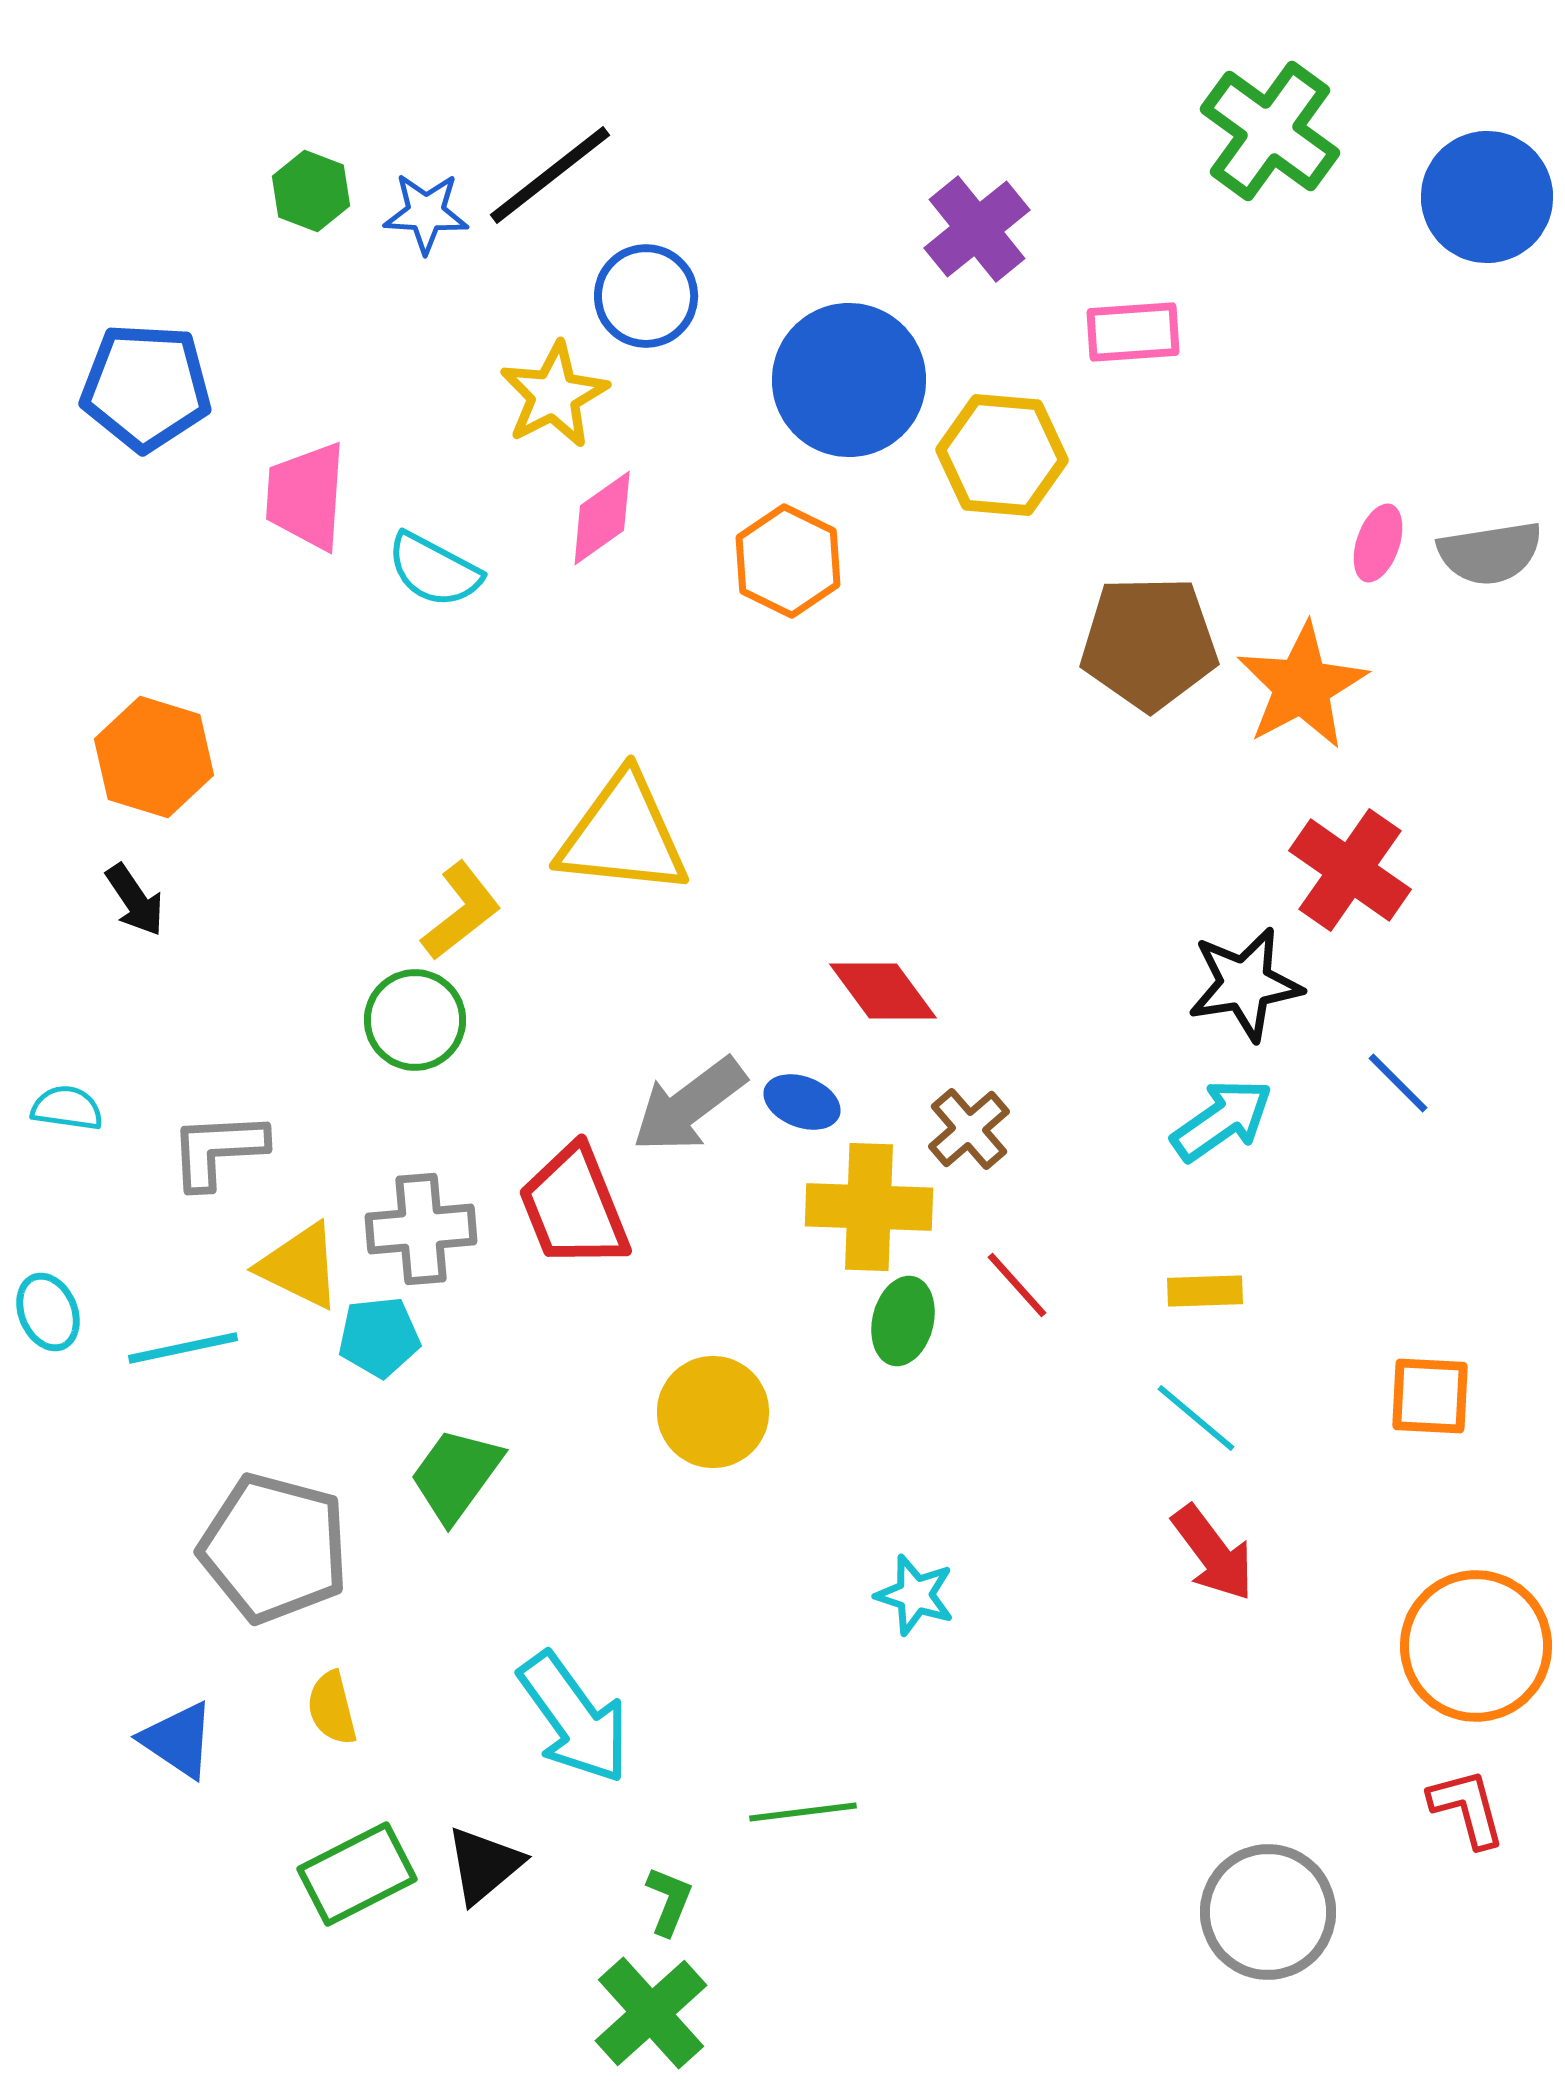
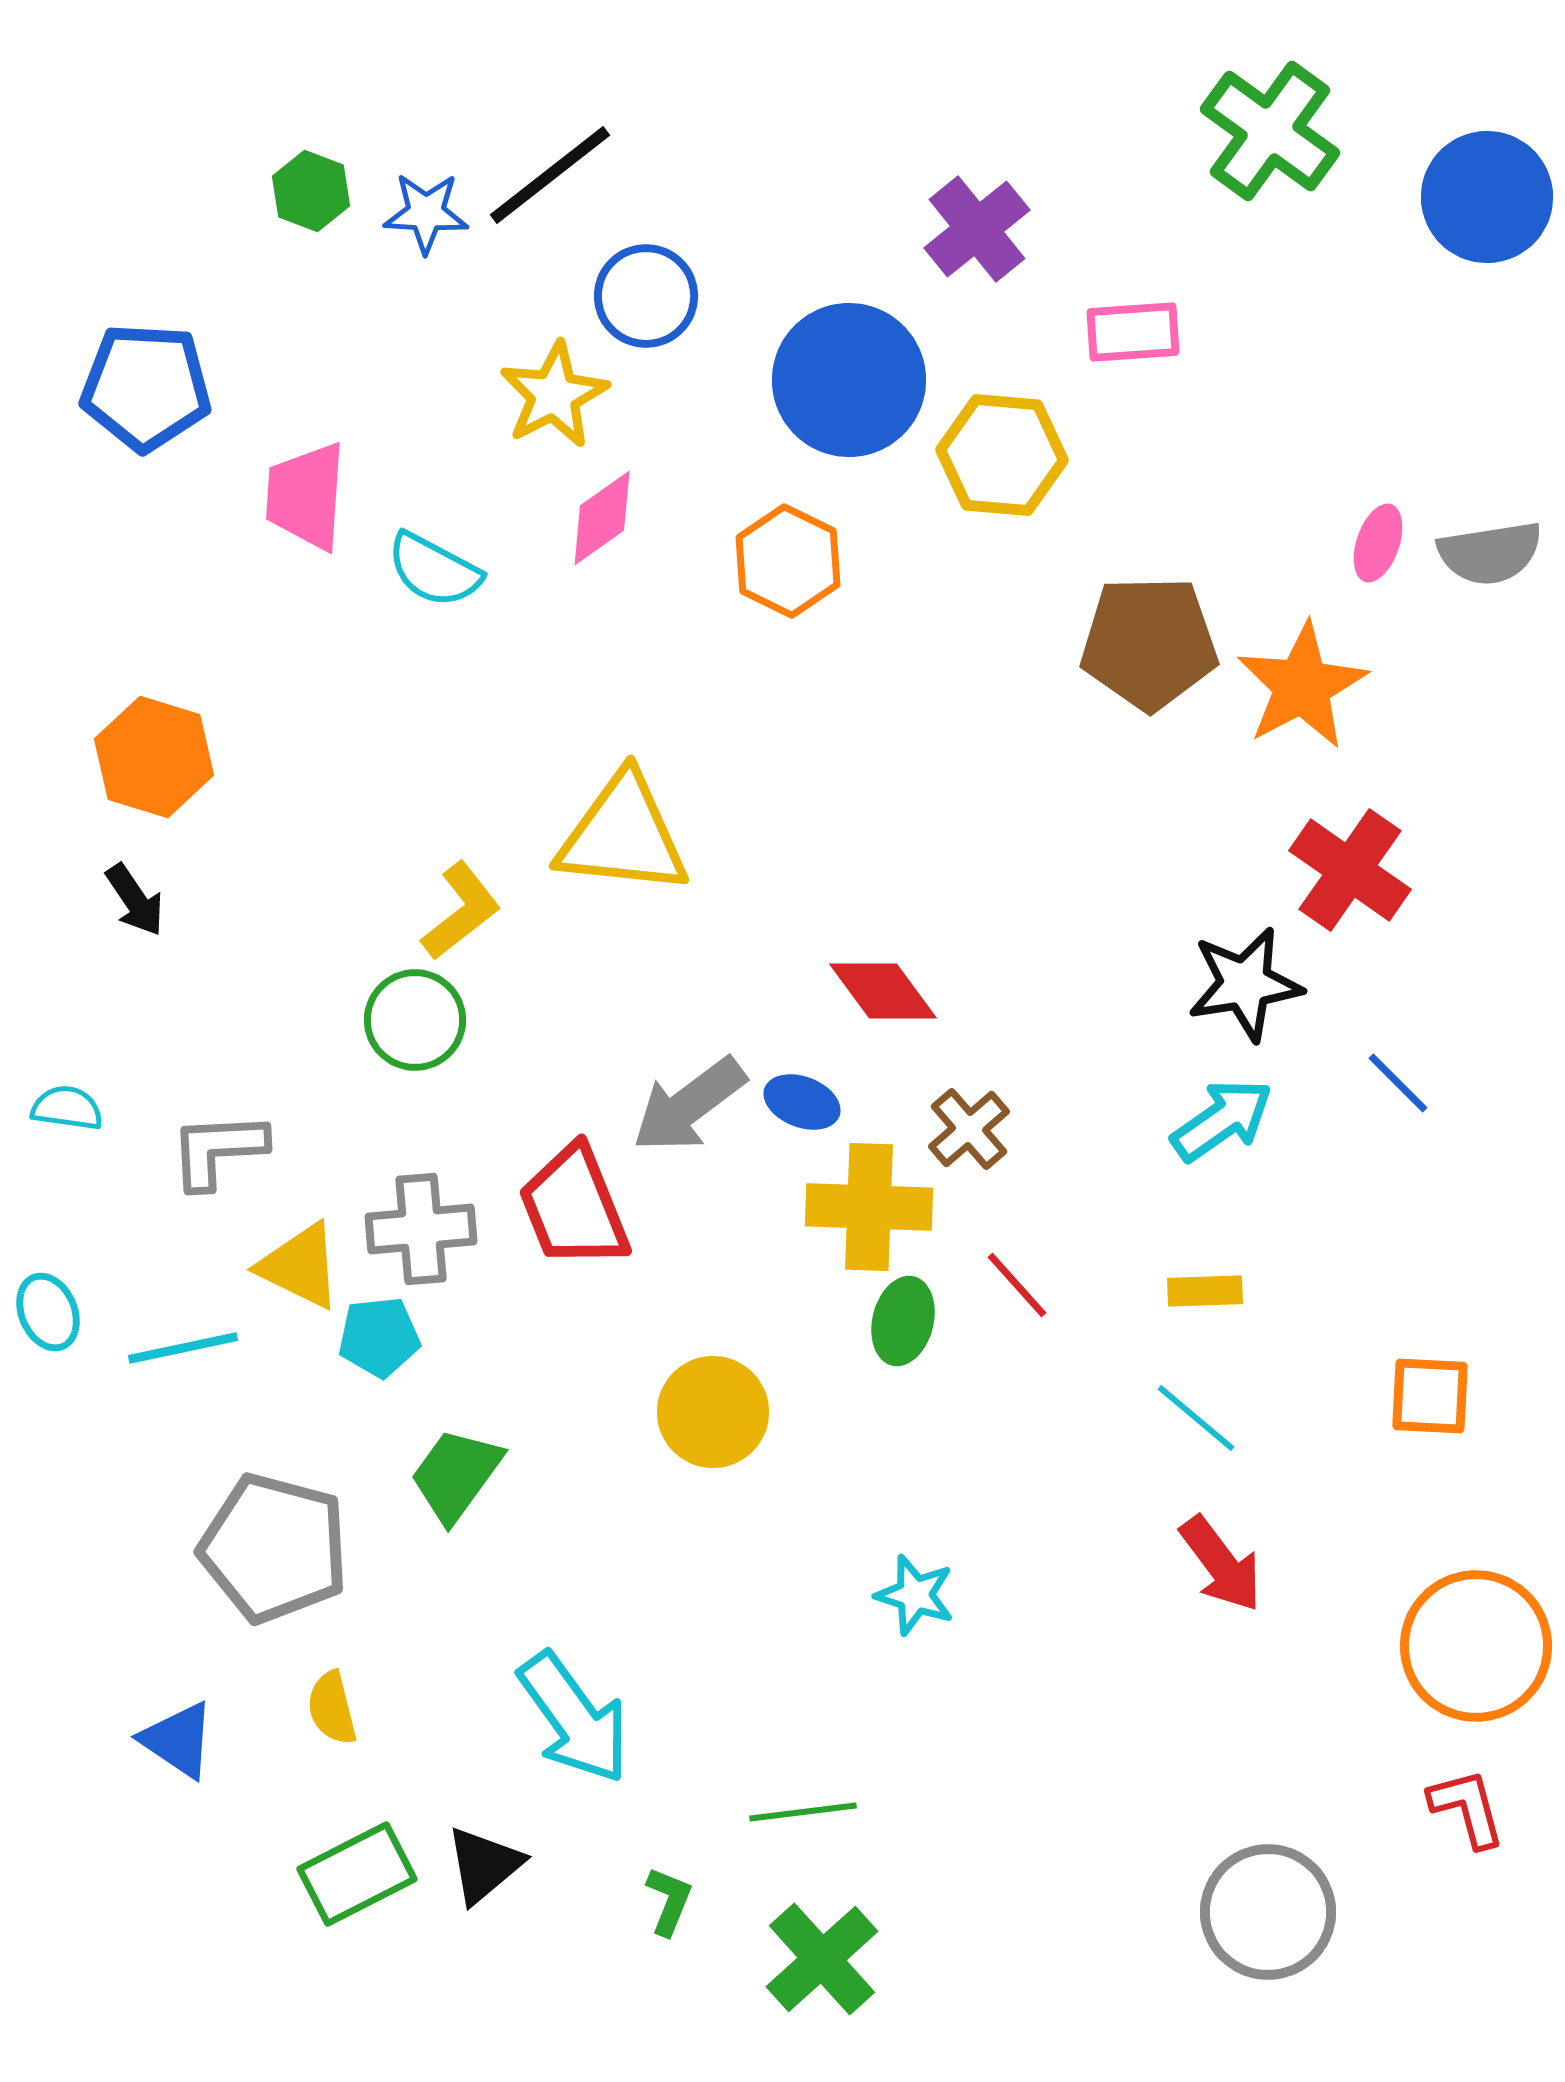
red arrow at (1213, 1553): moved 8 px right, 11 px down
green cross at (651, 2013): moved 171 px right, 54 px up
